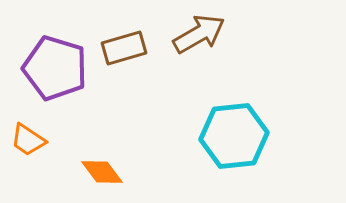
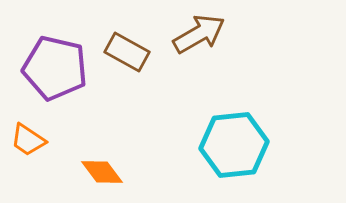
brown rectangle: moved 3 px right, 4 px down; rotated 45 degrees clockwise
purple pentagon: rotated 4 degrees counterclockwise
cyan hexagon: moved 9 px down
